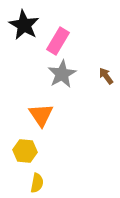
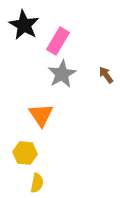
brown arrow: moved 1 px up
yellow hexagon: moved 2 px down
